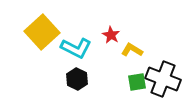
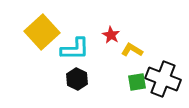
cyan L-shape: moved 1 px left, 1 px down; rotated 28 degrees counterclockwise
